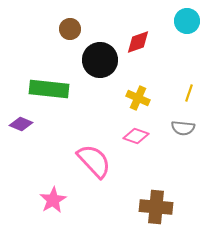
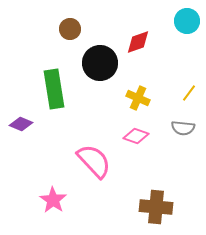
black circle: moved 3 px down
green rectangle: moved 5 px right; rotated 75 degrees clockwise
yellow line: rotated 18 degrees clockwise
pink star: rotated 8 degrees counterclockwise
